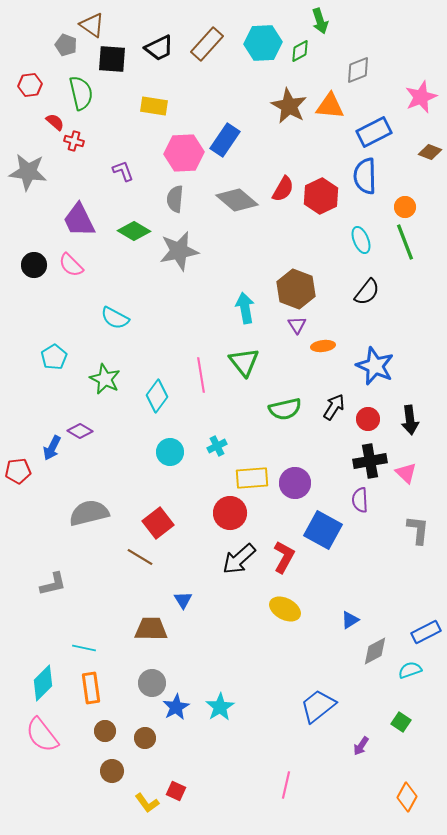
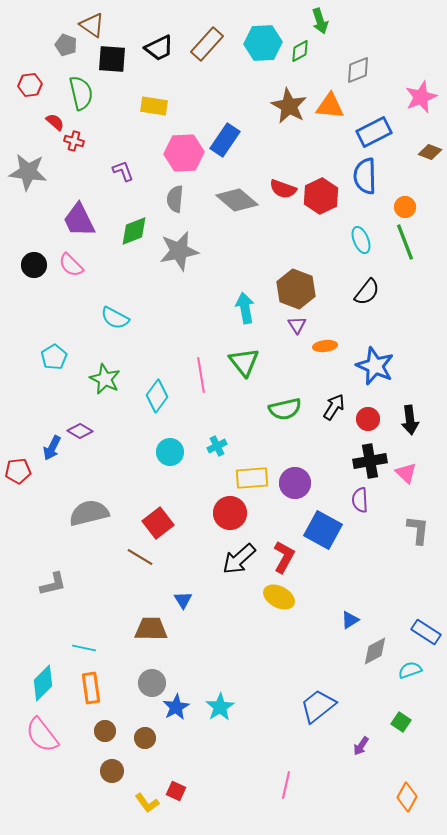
red semicircle at (283, 189): rotated 80 degrees clockwise
green diamond at (134, 231): rotated 52 degrees counterclockwise
orange ellipse at (323, 346): moved 2 px right
yellow ellipse at (285, 609): moved 6 px left, 12 px up
blue rectangle at (426, 632): rotated 60 degrees clockwise
